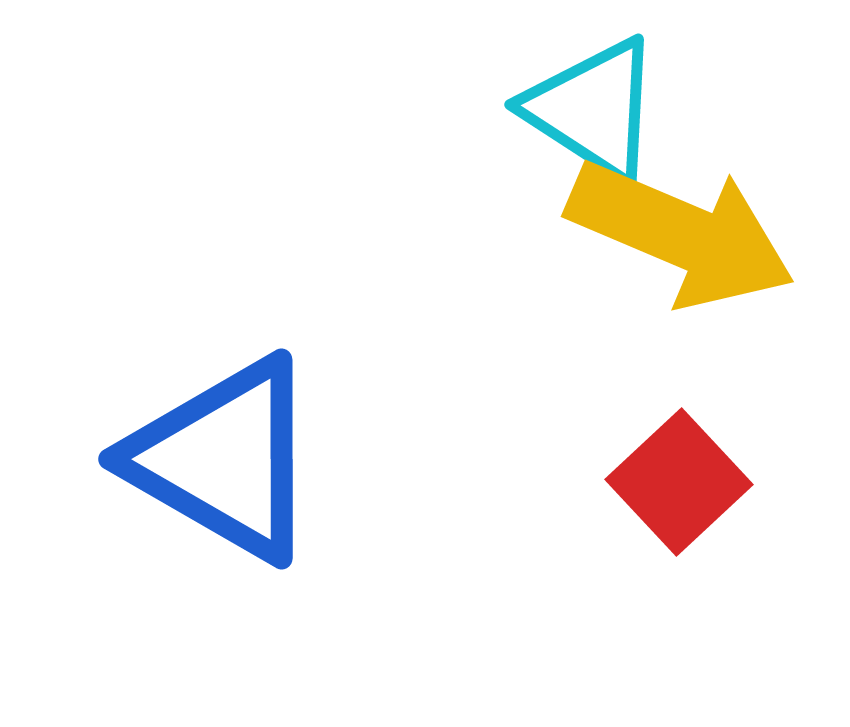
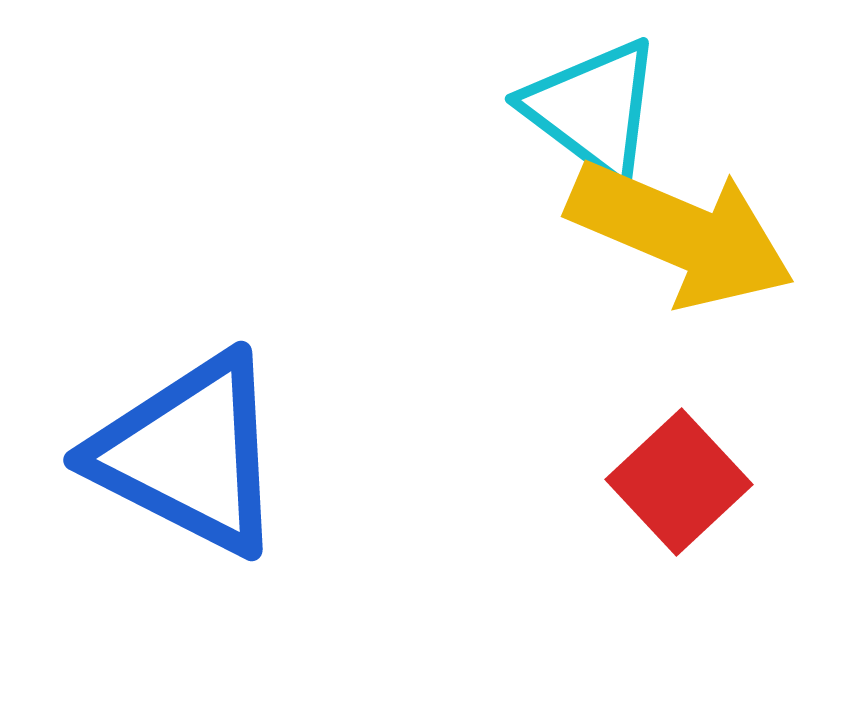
cyan triangle: rotated 4 degrees clockwise
blue triangle: moved 35 px left, 5 px up; rotated 3 degrees counterclockwise
